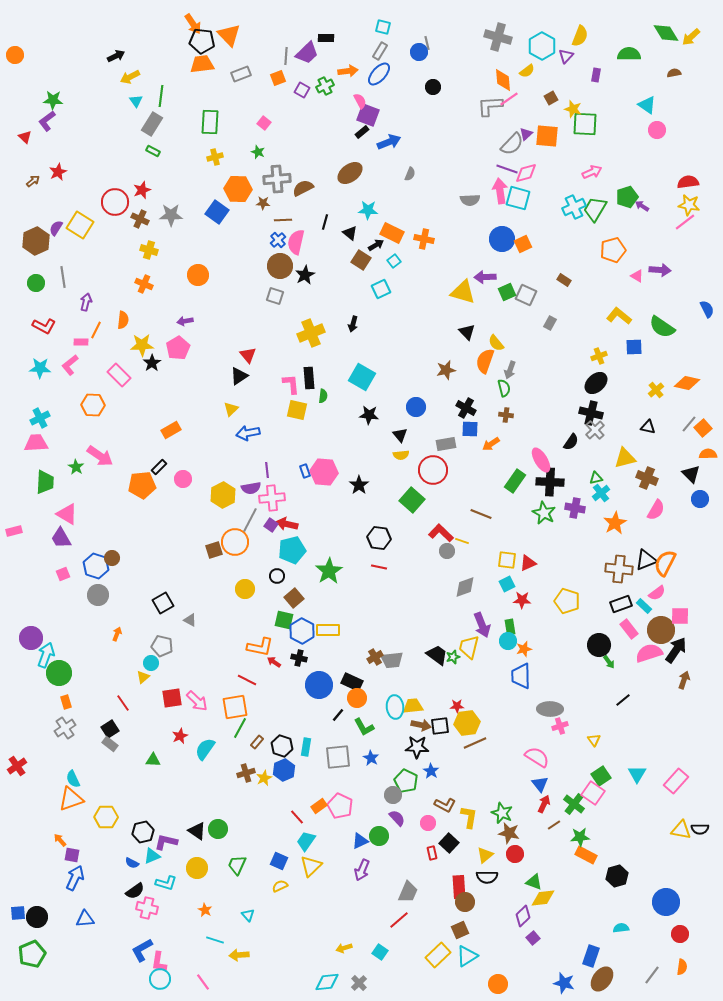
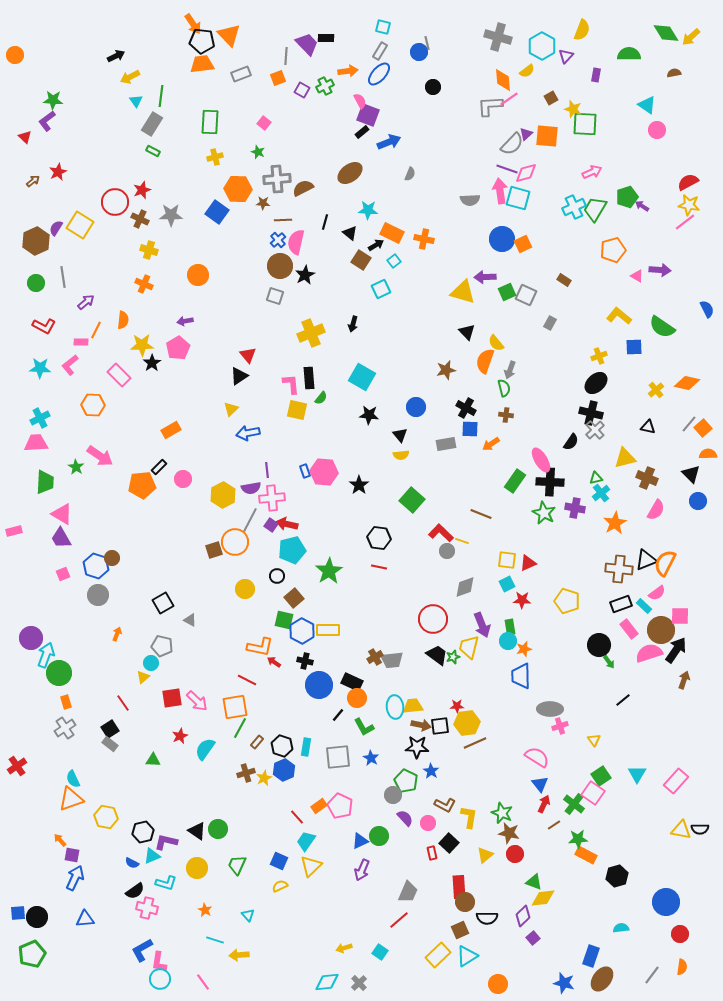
yellow semicircle at (580, 36): moved 2 px right, 6 px up
purple trapezoid at (307, 53): moved 9 px up; rotated 90 degrees counterclockwise
red semicircle at (688, 182): rotated 20 degrees counterclockwise
purple arrow at (86, 302): rotated 36 degrees clockwise
green semicircle at (323, 396): moved 2 px left, 2 px down; rotated 32 degrees clockwise
red circle at (433, 470): moved 149 px down
blue circle at (700, 499): moved 2 px left, 2 px down
pink triangle at (67, 514): moved 5 px left
black cross at (299, 658): moved 6 px right, 3 px down
yellow hexagon at (106, 817): rotated 10 degrees clockwise
purple semicircle at (397, 818): moved 8 px right
green star at (580, 837): moved 2 px left, 2 px down
black semicircle at (487, 877): moved 41 px down
